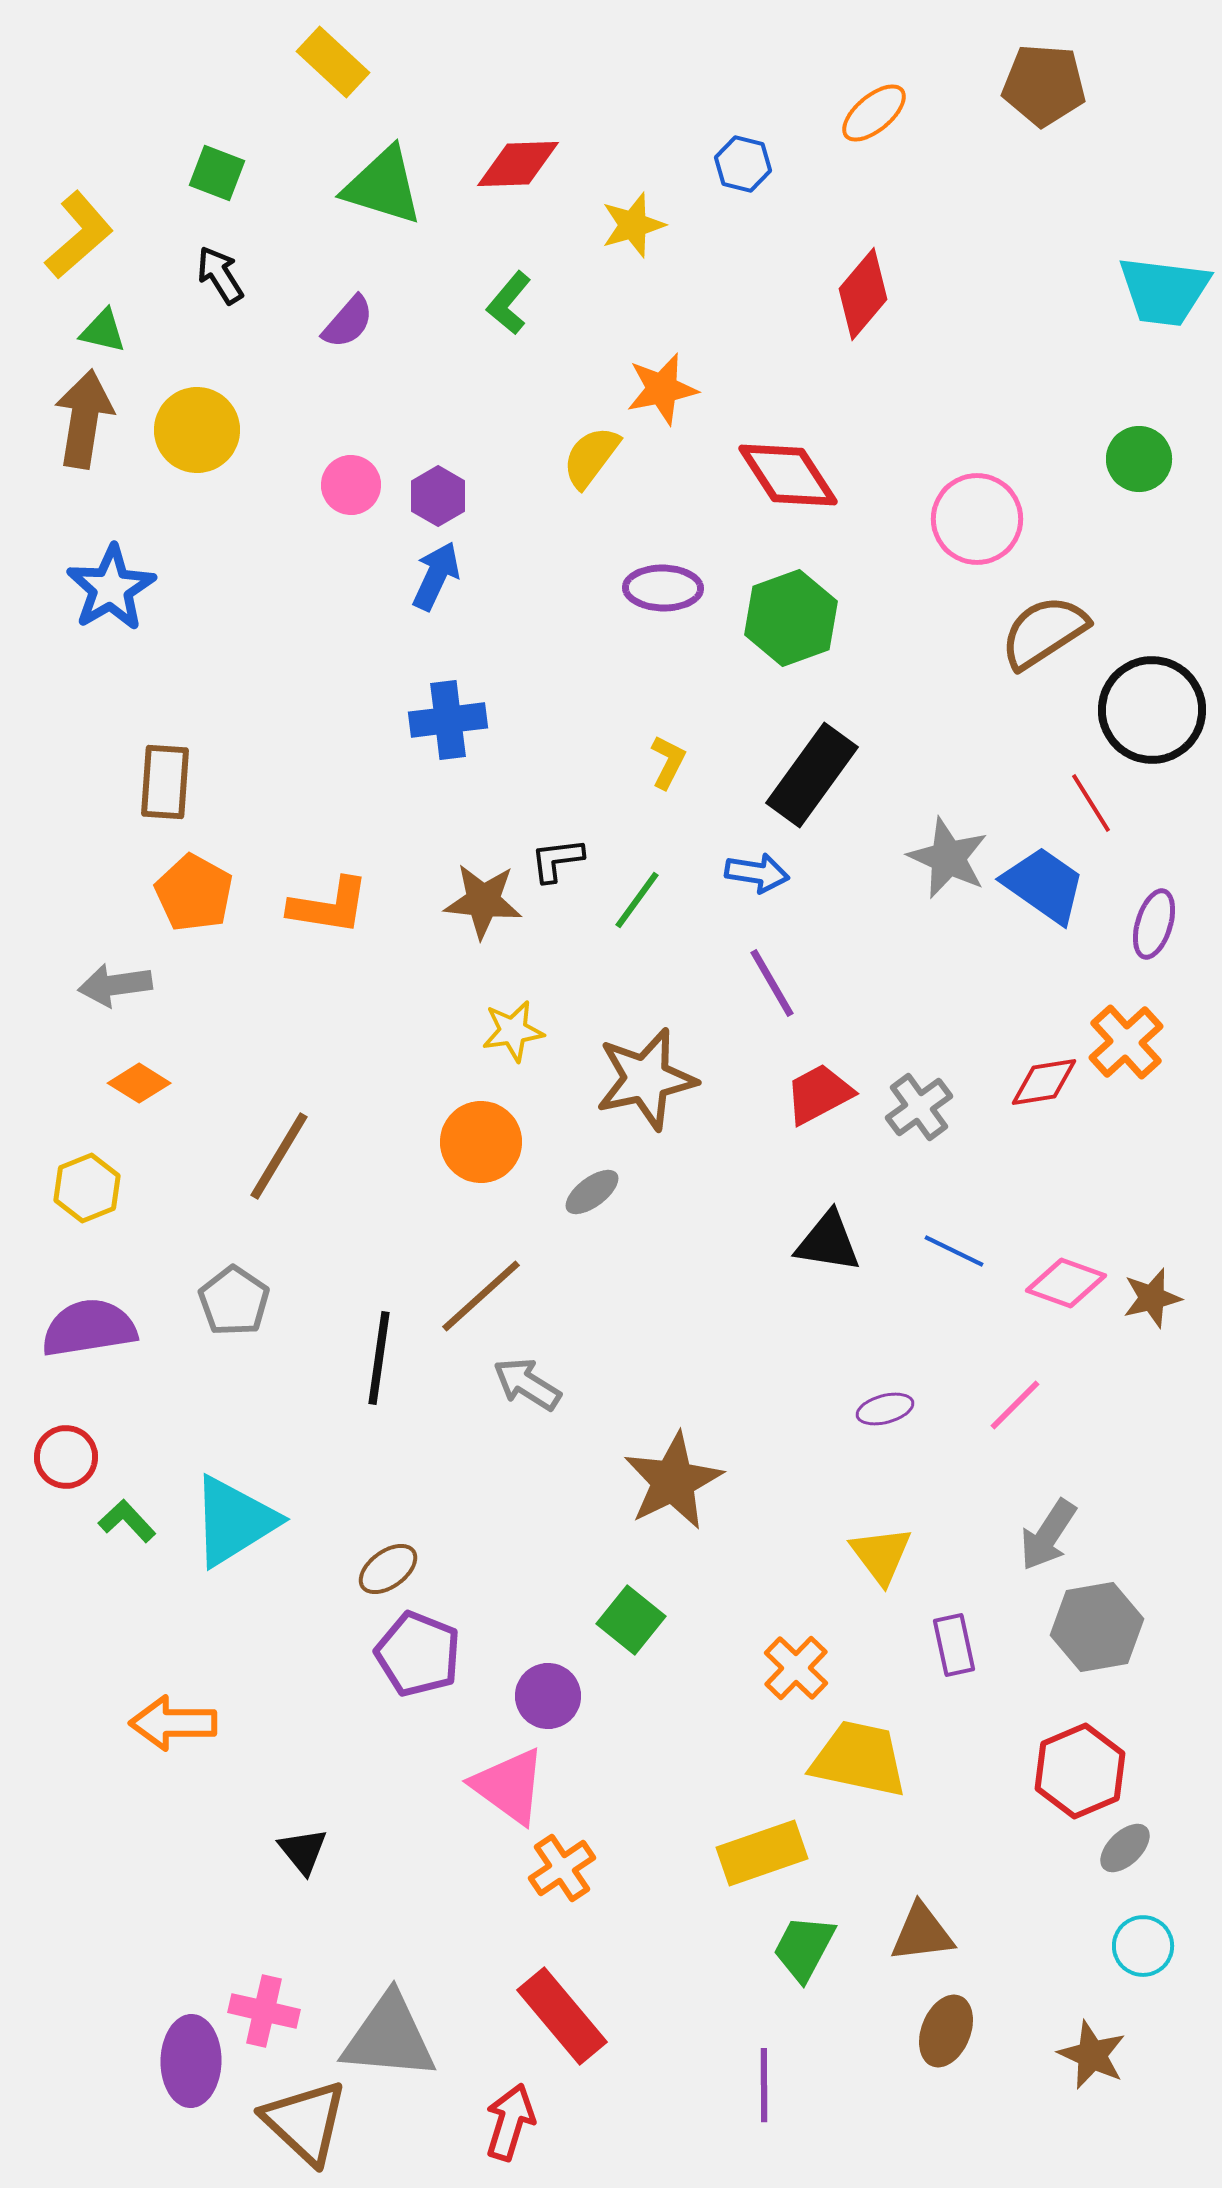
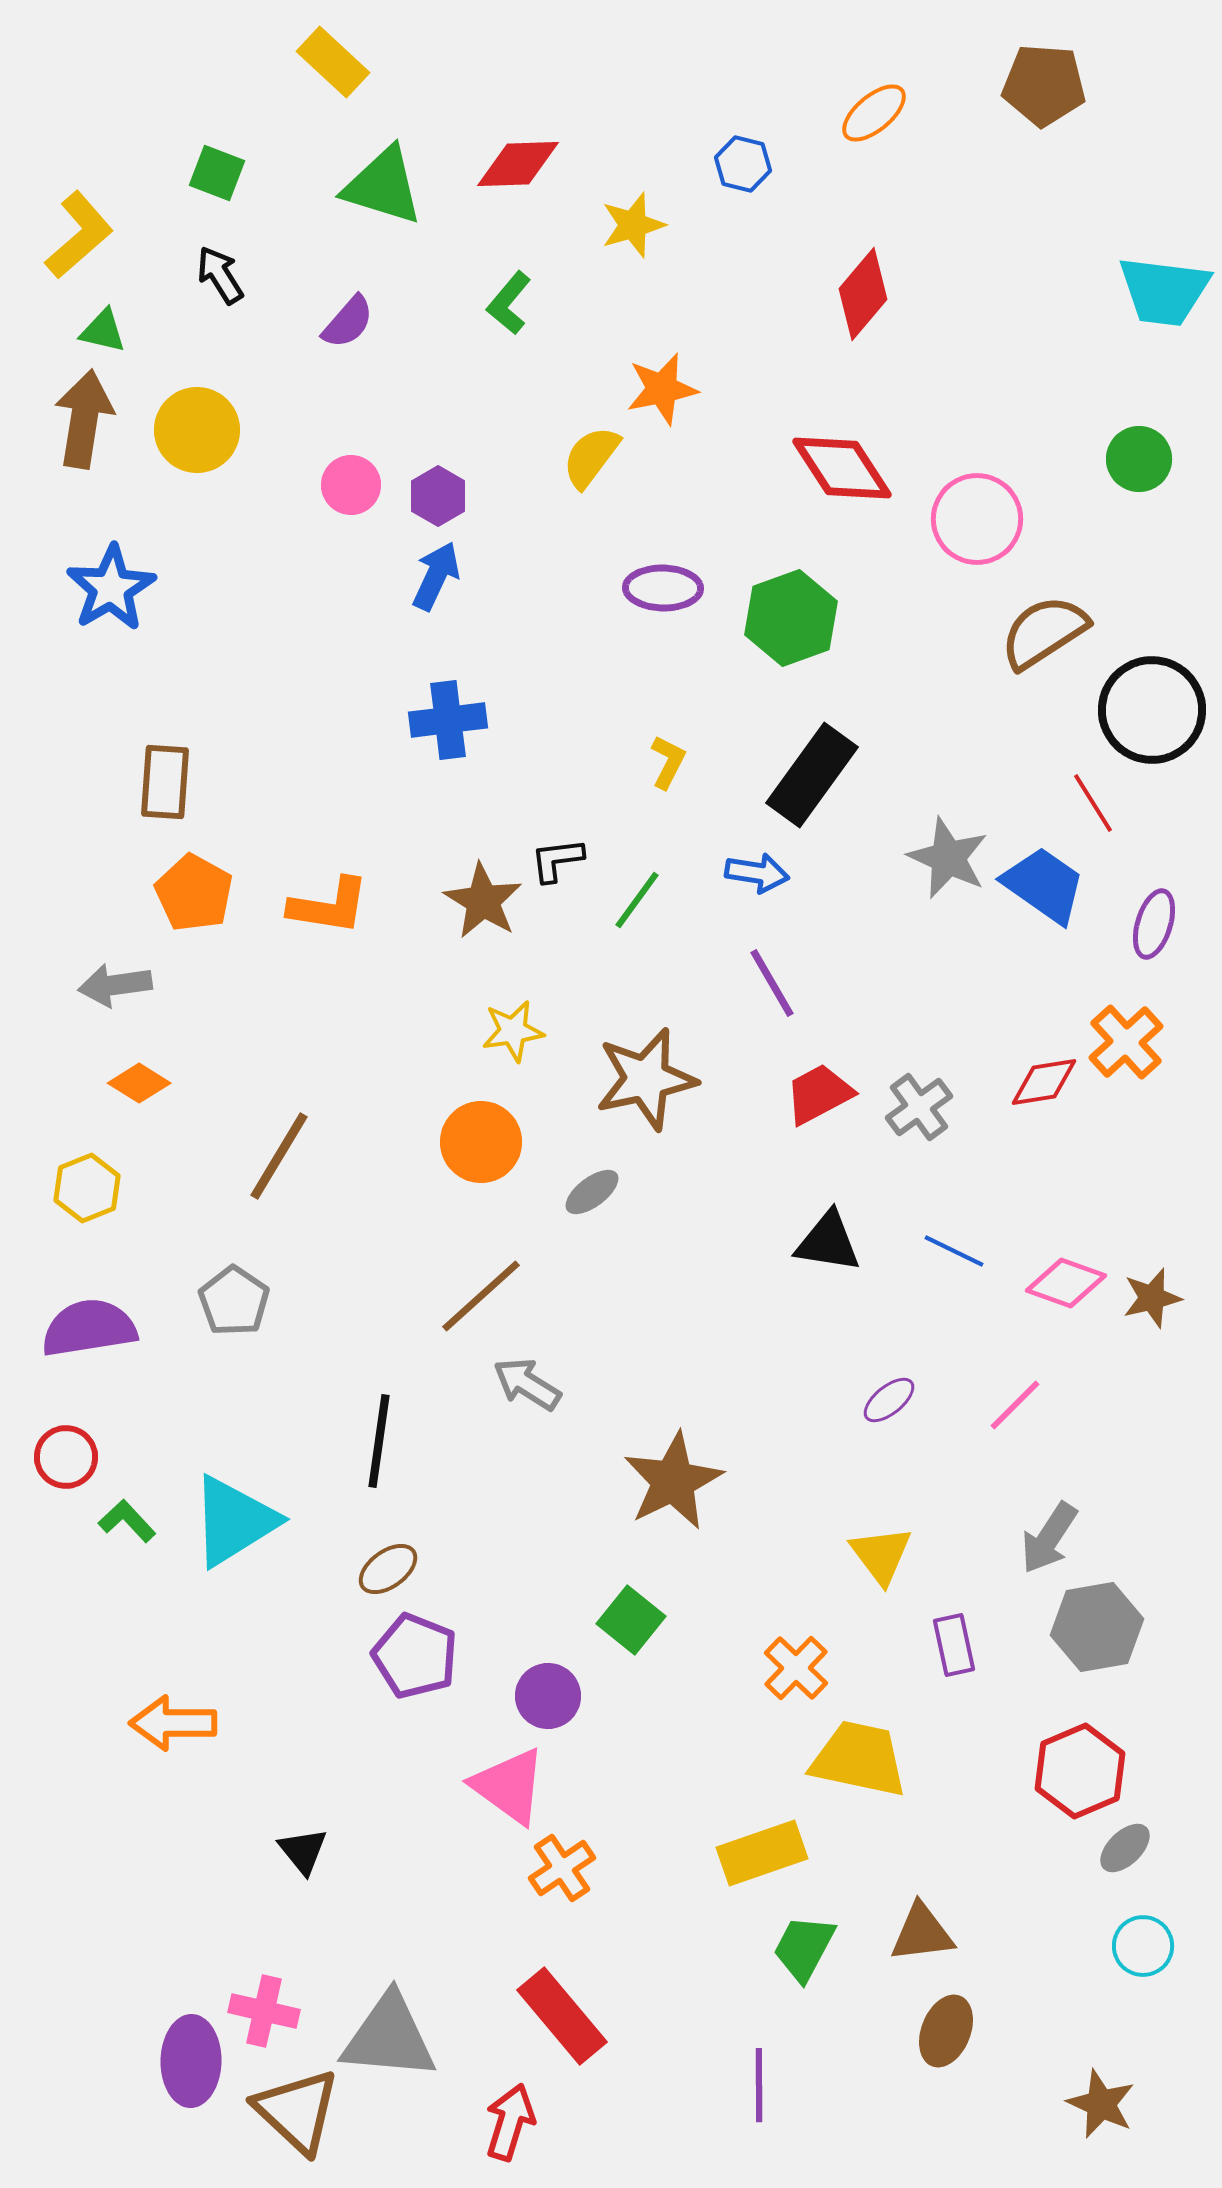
red diamond at (788, 475): moved 54 px right, 7 px up
red line at (1091, 803): moved 2 px right
brown star at (483, 901): rotated 26 degrees clockwise
black line at (379, 1358): moved 83 px down
purple ellipse at (885, 1409): moved 4 px right, 9 px up; rotated 24 degrees counterclockwise
gray arrow at (1048, 1535): moved 1 px right, 3 px down
purple pentagon at (418, 1654): moved 3 px left, 2 px down
brown star at (1092, 2055): moved 9 px right, 49 px down
purple line at (764, 2085): moved 5 px left
brown triangle at (305, 2122): moved 8 px left, 11 px up
